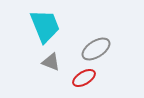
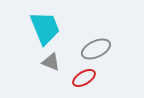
cyan trapezoid: moved 2 px down
gray ellipse: rotated 8 degrees clockwise
